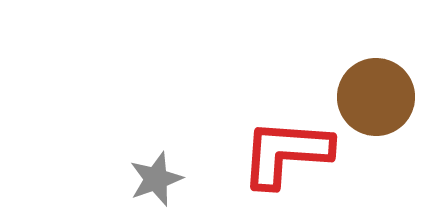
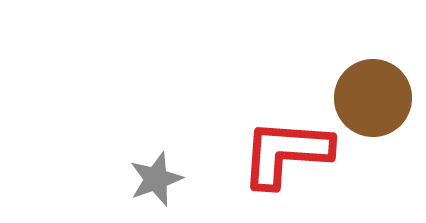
brown circle: moved 3 px left, 1 px down
